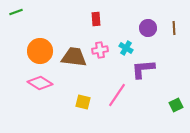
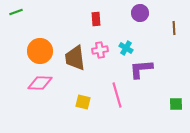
purple circle: moved 8 px left, 15 px up
brown trapezoid: moved 1 px right, 1 px down; rotated 104 degrees counterclockwise
purple L-shape: moved 2 px left
pink diamond: rotated 30 degrees counterclockwise
pink line: rotated 50 degrees counterclockwise
green square: moved 1 px up; rotated 24 degrees clockwise
